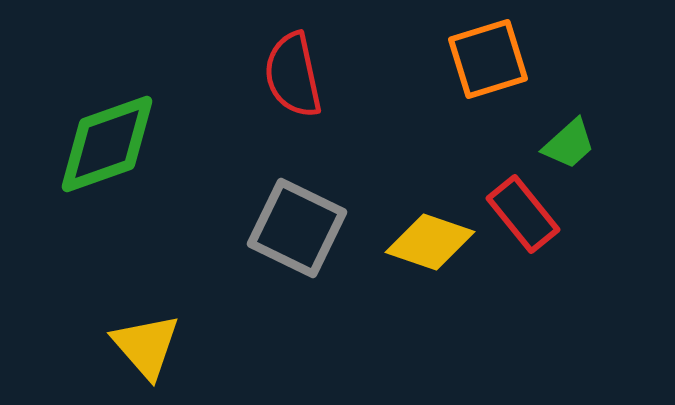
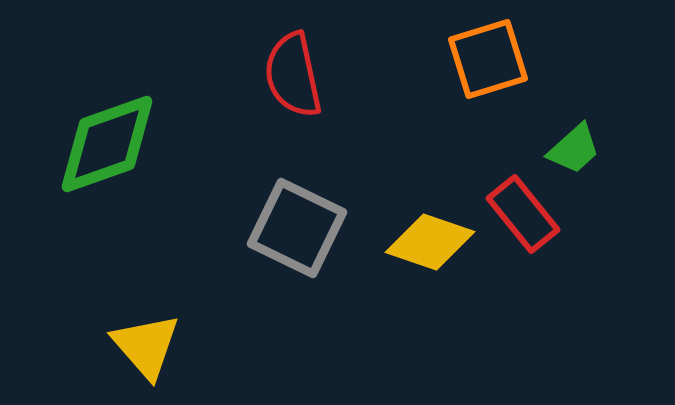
green trapezoid: moved 5 px right, 5 px down
